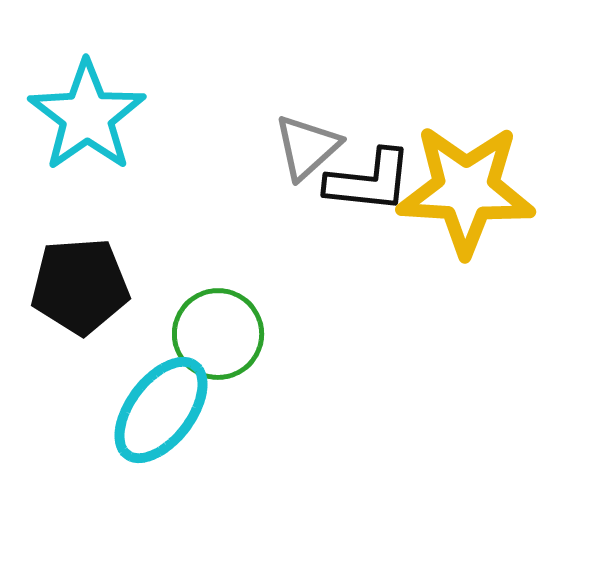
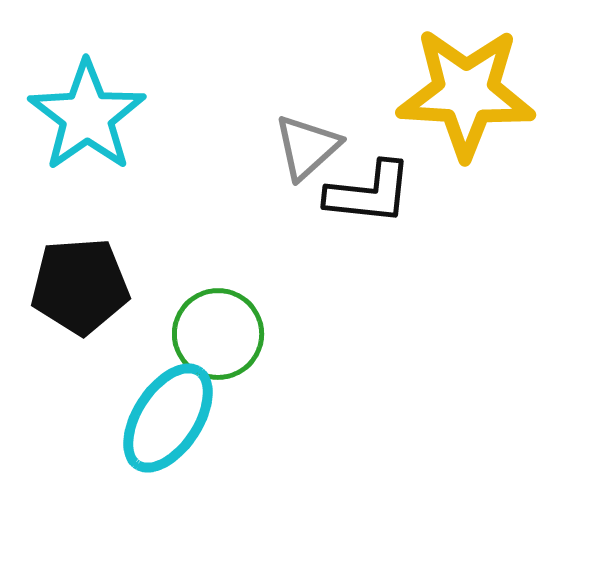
black L-shape: moved 12 px down
yellow star: moved 97 px up
cyan ellipse: moved 7 px right, 8 px down; rotated 4 degrees counterclockwise
